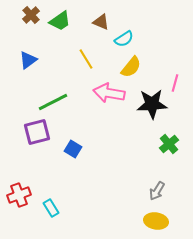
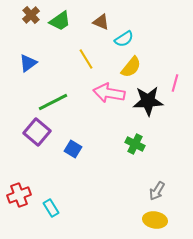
blue triangle: moved 3 px down
black star: moved 4 px left, 3 px up
purple square: rotated 36 degrees counterclockwise
green cross: moved 34 px left; rotated 24 degrees counterclockwise
yellow ellipse: moved 1 px left, 1 px up
